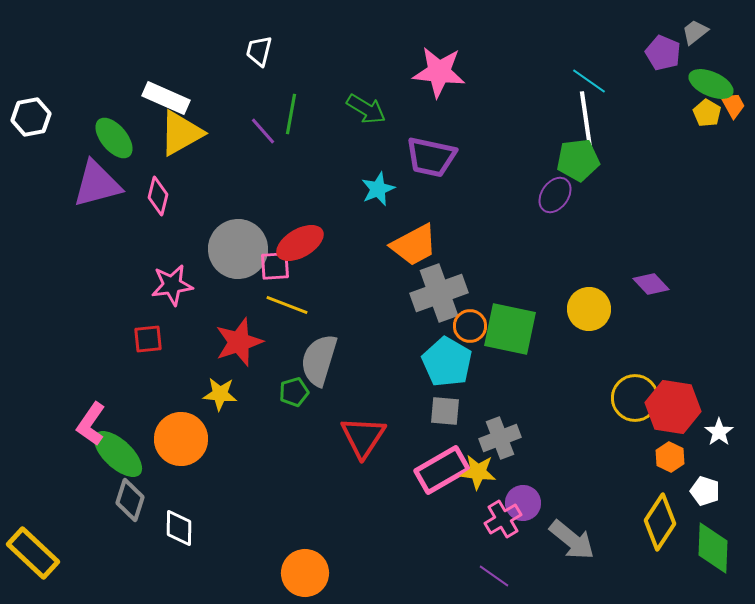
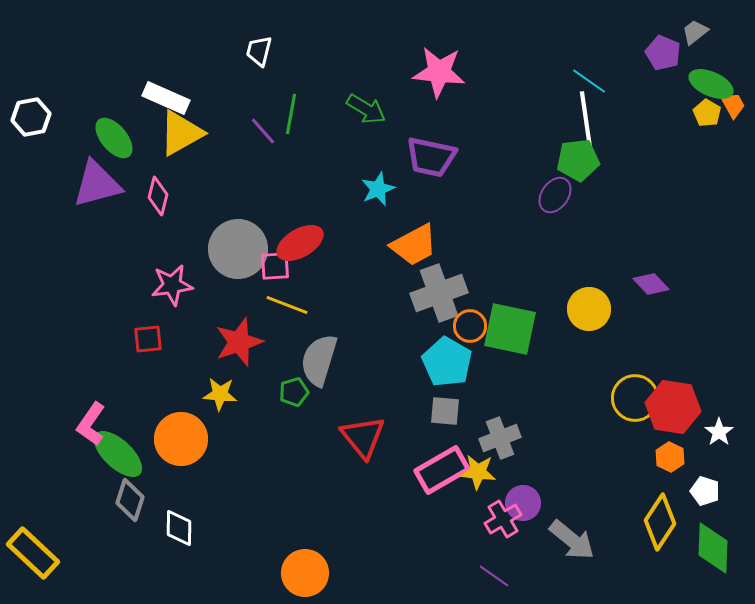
red triangle at (363, 437): rotated 12 degrees counterclockwise
